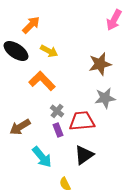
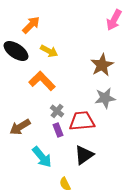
brown star: moved 2 px right, 1 px down; rotated 15 degrees counterclockwise
